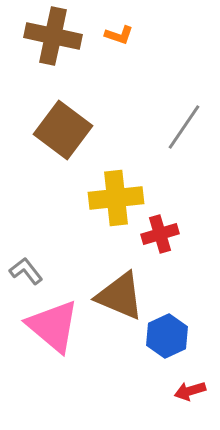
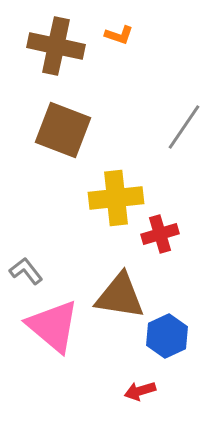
brown cross: moved 3 px right, 10 px down
brown square: rotated 16 degrees counterclockwise
brown triangle: rotated 14 degrees counterclockwise
red arrow: moved 50 px left
